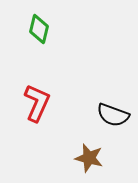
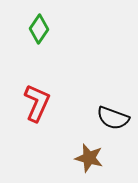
green diamond: rotated 20 degrees clockwise
black semicircle: moved 3 px down
